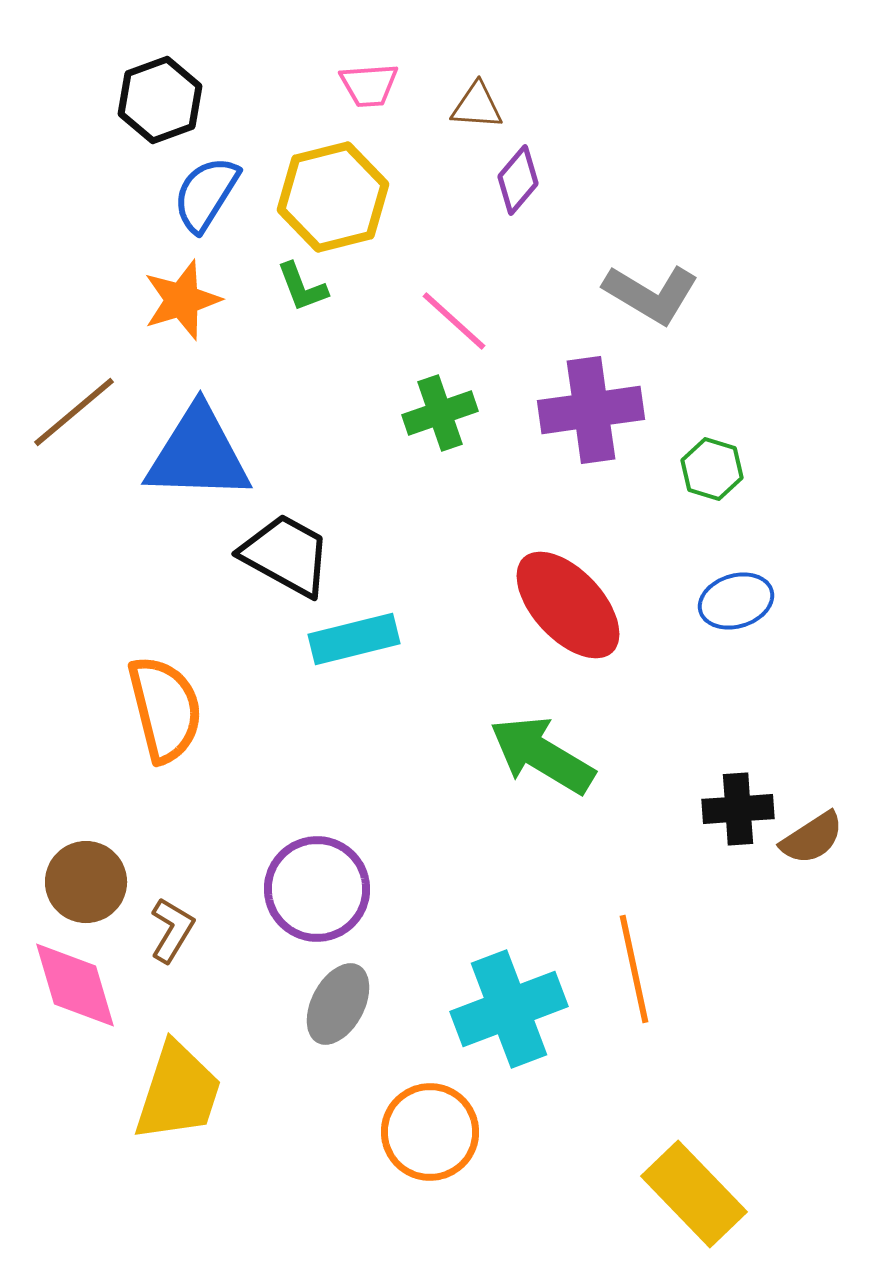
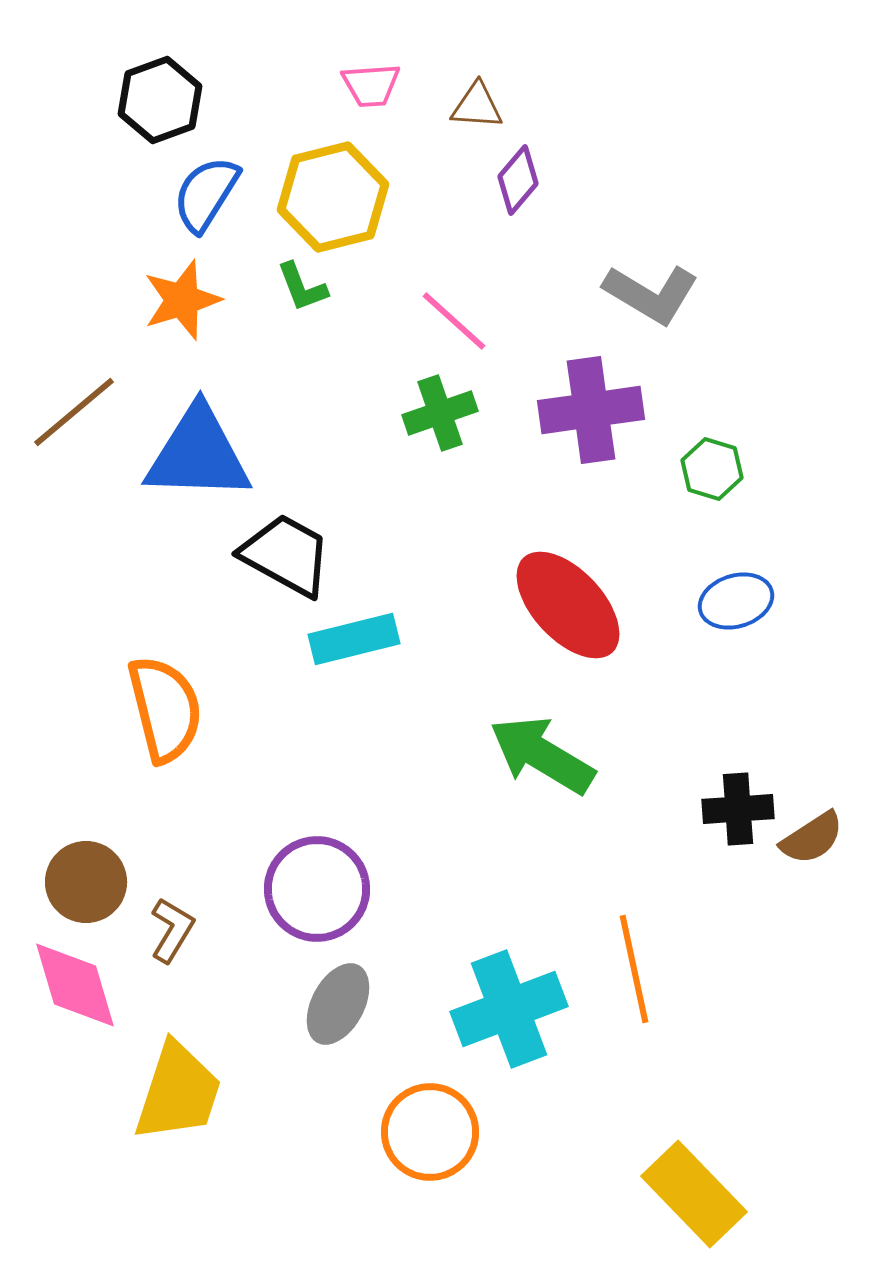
pink trapezoid: moved 2 px right
